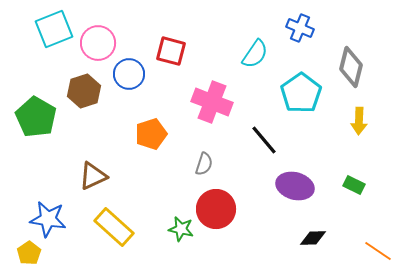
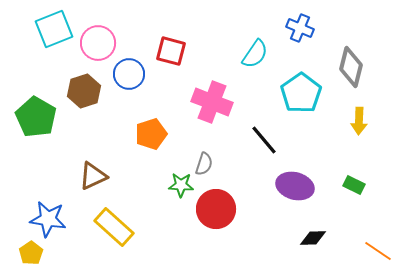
green star: moved 44 px up; rotated 10 degrees counterclockwise
yellow pentagon: moved 2 px right
